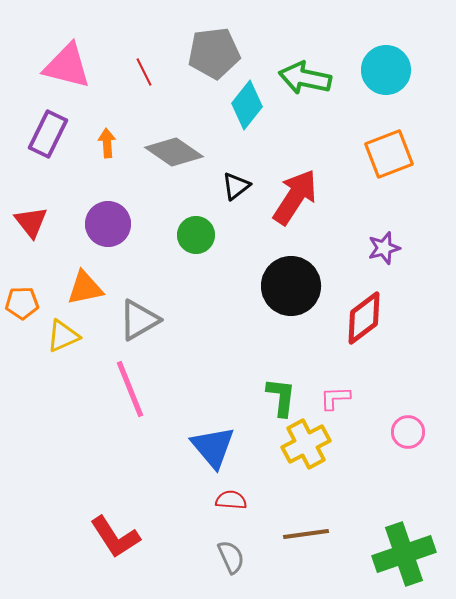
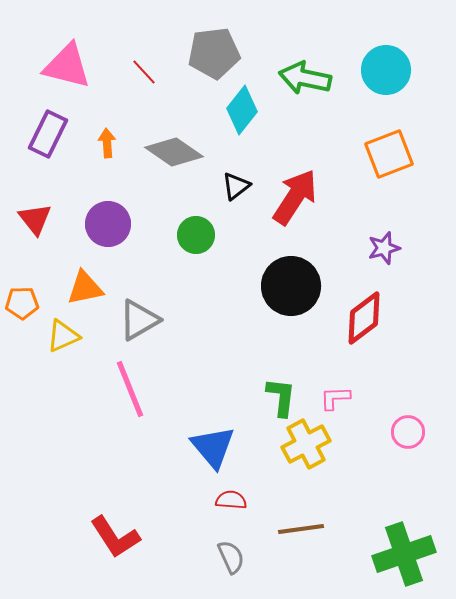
red line: rotated 16 degrees counterclockwise
cyan diamond: moved 5 px left, 5 px down
red triangle: moved 4 px right, 3 px up
brown line: moved 5 px left, 5 px up
